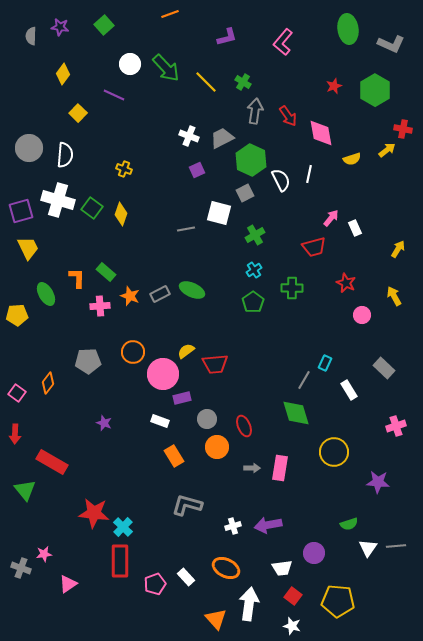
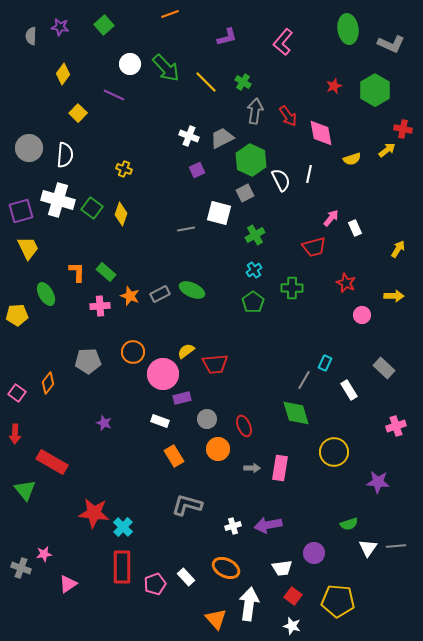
orange L-shape at (77, 278): moved 6 px up
yellow arrow at (394, 296): rotated 120 degrees clockwise
orange circle at (217, 447): moved 1 px right, 2 px down
red rectangle at (120, 561): moved 2 px right, 6 px down
